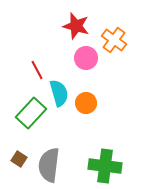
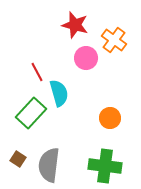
red star: moved 1 px left, 1 px up
red line: moved 2 px down
orange circle: moved 24 px right, 15 px down
brown square: moved 1 px left
